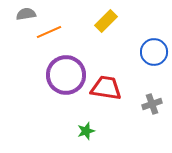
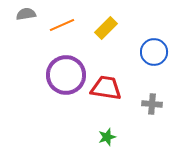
yellow rectangle: moved 7 px down
orange line: moved 13 px right, 7 px up
gray cross: rotated 24 degrees clockwise
green star: moved 21 px right, 6 px down
